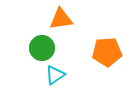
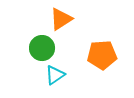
orange triangle: rotated 25 degrees counterclockwise
orange pentagon: moved 5 px left, 3 px down
